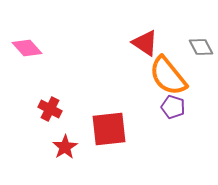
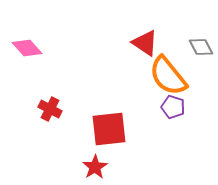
red star: moved 30 px right, 20 px down
